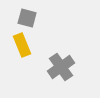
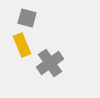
gray cross: moved 11 px left, 4 px up
